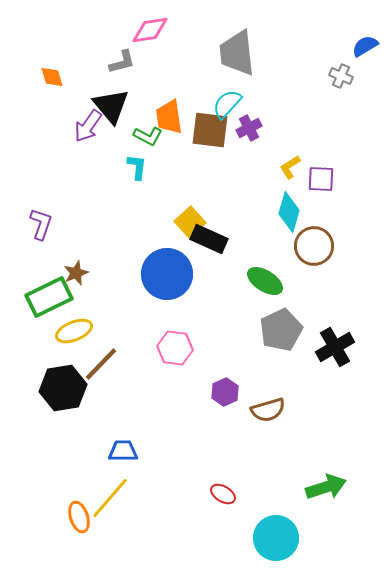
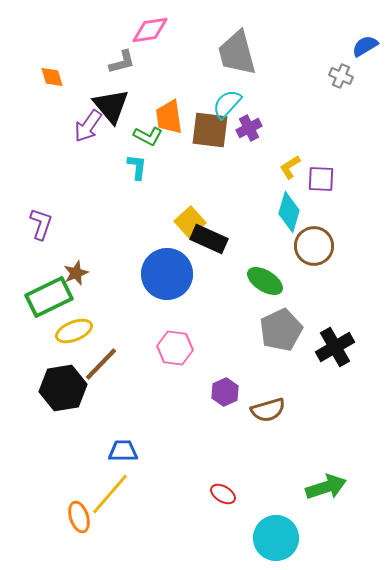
gray trapezoid: rotated 9 degrees counterclockwise
yellow line: moved 4 px up
